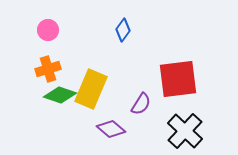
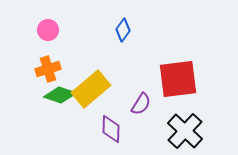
yellow rectangle: rotated 27 degrees clockwise
purple diamond: rotated 52 degrees clockwise
